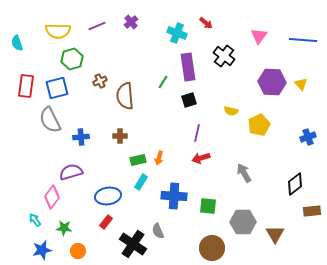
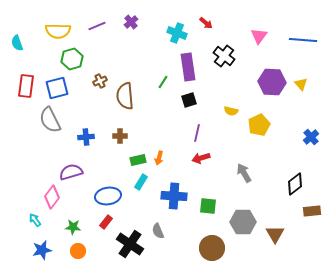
blue cross at (81, 137): moved 5 px right
blue cross at (308, 137): moved 3 px right; rotated 21 degrees counterclockwise
green star at (64, 228): moved 9 px right, 1 px up
black cross at (133, 244): moved 3 px left
